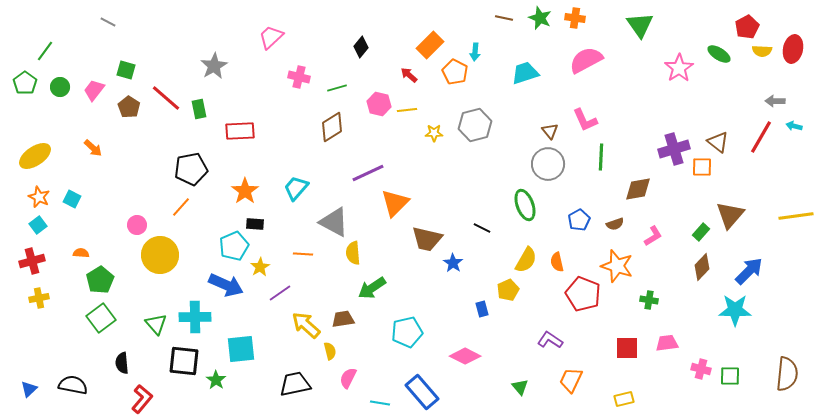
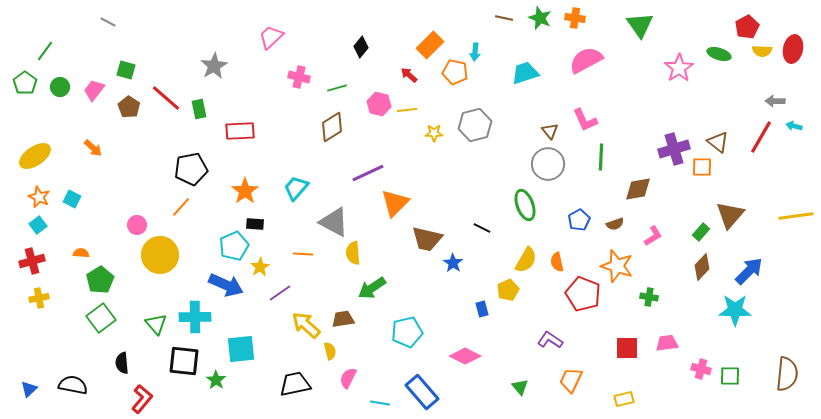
green ellipse at (719, 54): rotated 15 degrees counterclockwise
orange pentagon at (455, 72): rotated 15 degrees counterclockwise
green cross at (649, 300): moved 3 px up
